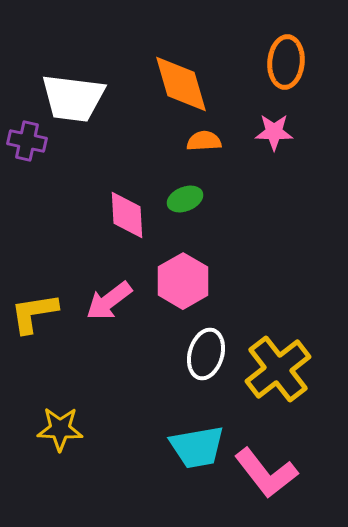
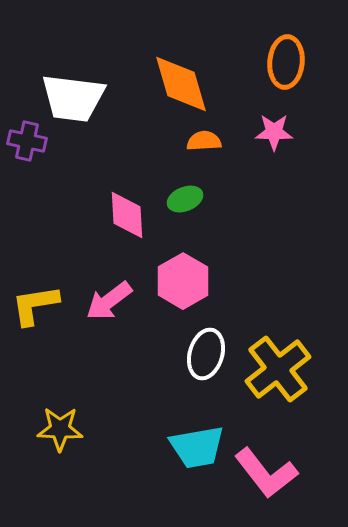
yellow L-shape: moved 1 px right, 8 px up
